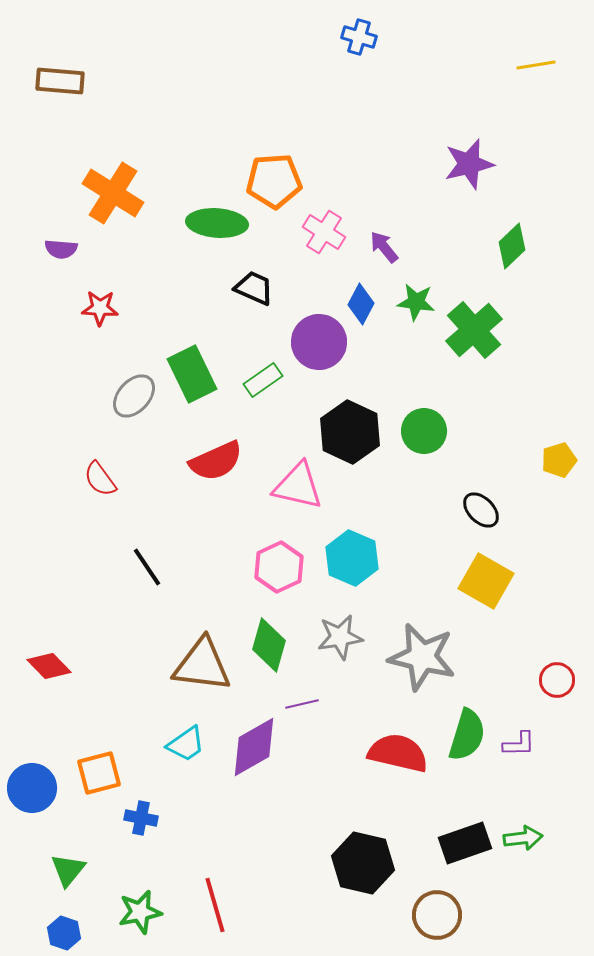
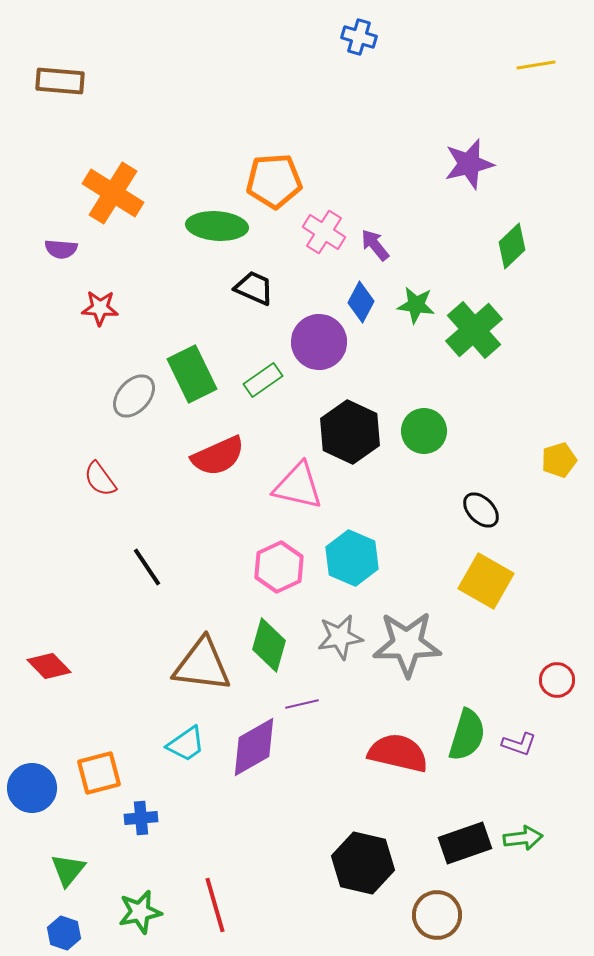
green ellipse at (217, 223): moved 3 px down
purple arrow at (384, 247): moved 9 px left, 2 px up
green star at (416, 302): moved 3 px down
blue diamond at (361, 304): moved 2 px up
red semicircle at (216, 461): moved 2 px right, 5 px up
gray star at (422, 657): moved 15 px left, 13 px up; rotated 14 degrees counterclockwise
purple L-shape at (519, 744): rotated 20 degrees clockwise
blue cross at (141, 818): rotated 16 degrees counterclockwise
